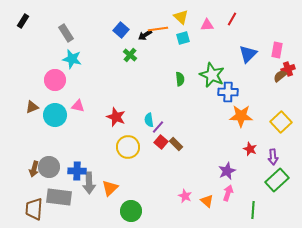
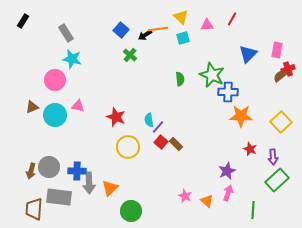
brown arrow at (34, 169): moved 3 px left, 2 px down
